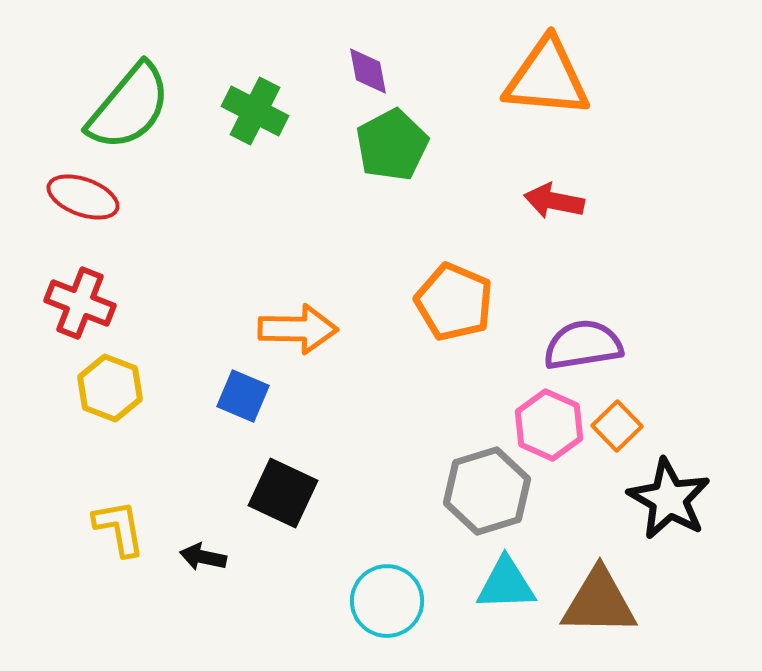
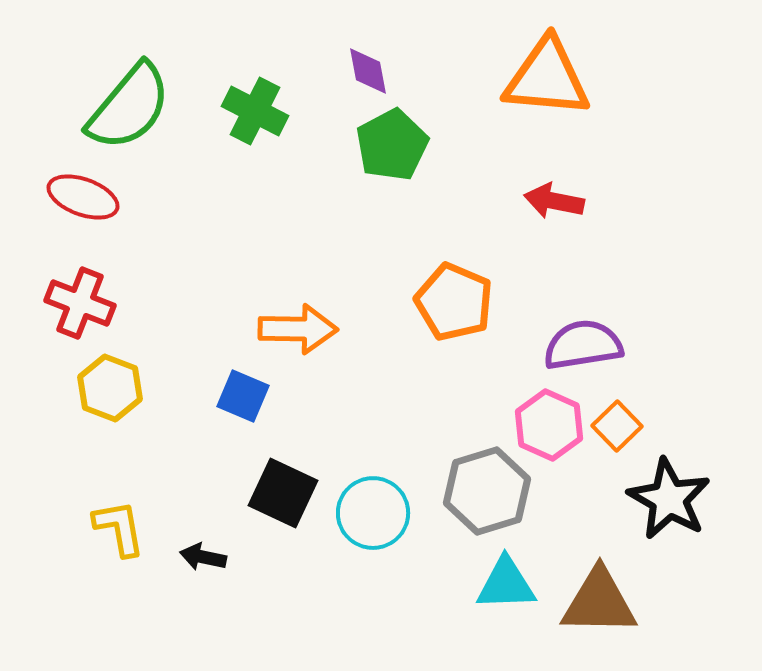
cyan circle: moved 14 px left, 88 px up
